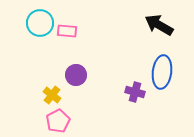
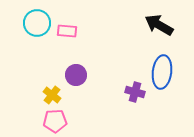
cyan circle: moved 3 px left
pink pentagon: moved 3 px left; rotated 25 degrees clockwise
